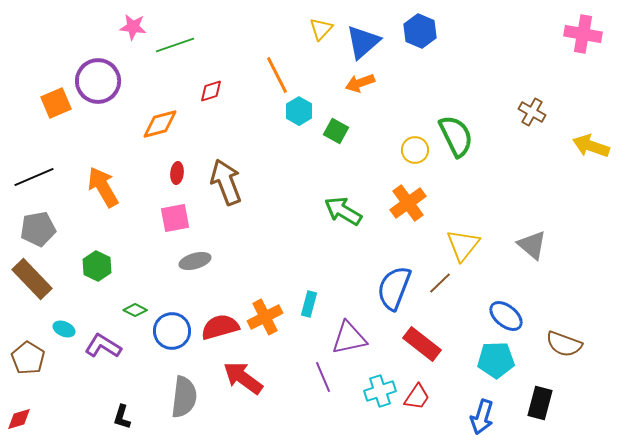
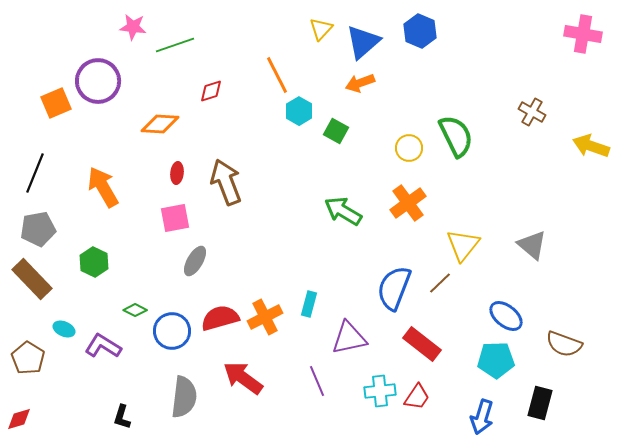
orange diamond at (160, 124): rotated 18 degrees clockwise
yellow circle at (415, 150): moved 6 px left, 2 px up
black line at (34, 177): moved 1 px right, 4 px up; rotated 45 degrees counterclockwise
gray ellipse at (195, 261): rotated 44 degrees counterclockwise
green hexagon at (97, 266): moved 3 px left, 4 px up
red semicircle at (220, 327): moved 9 px up
purple line at (323, 377): moved 6 px left, 4 px down
cyan cross at (380, 391): rotated 12 degrees clockwise
